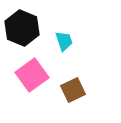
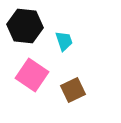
black hexagon: moved 3 px right, 2 px up; rotated 16 degrees counterclockwise
pink square: rotated 20 degrees counterclockwise
